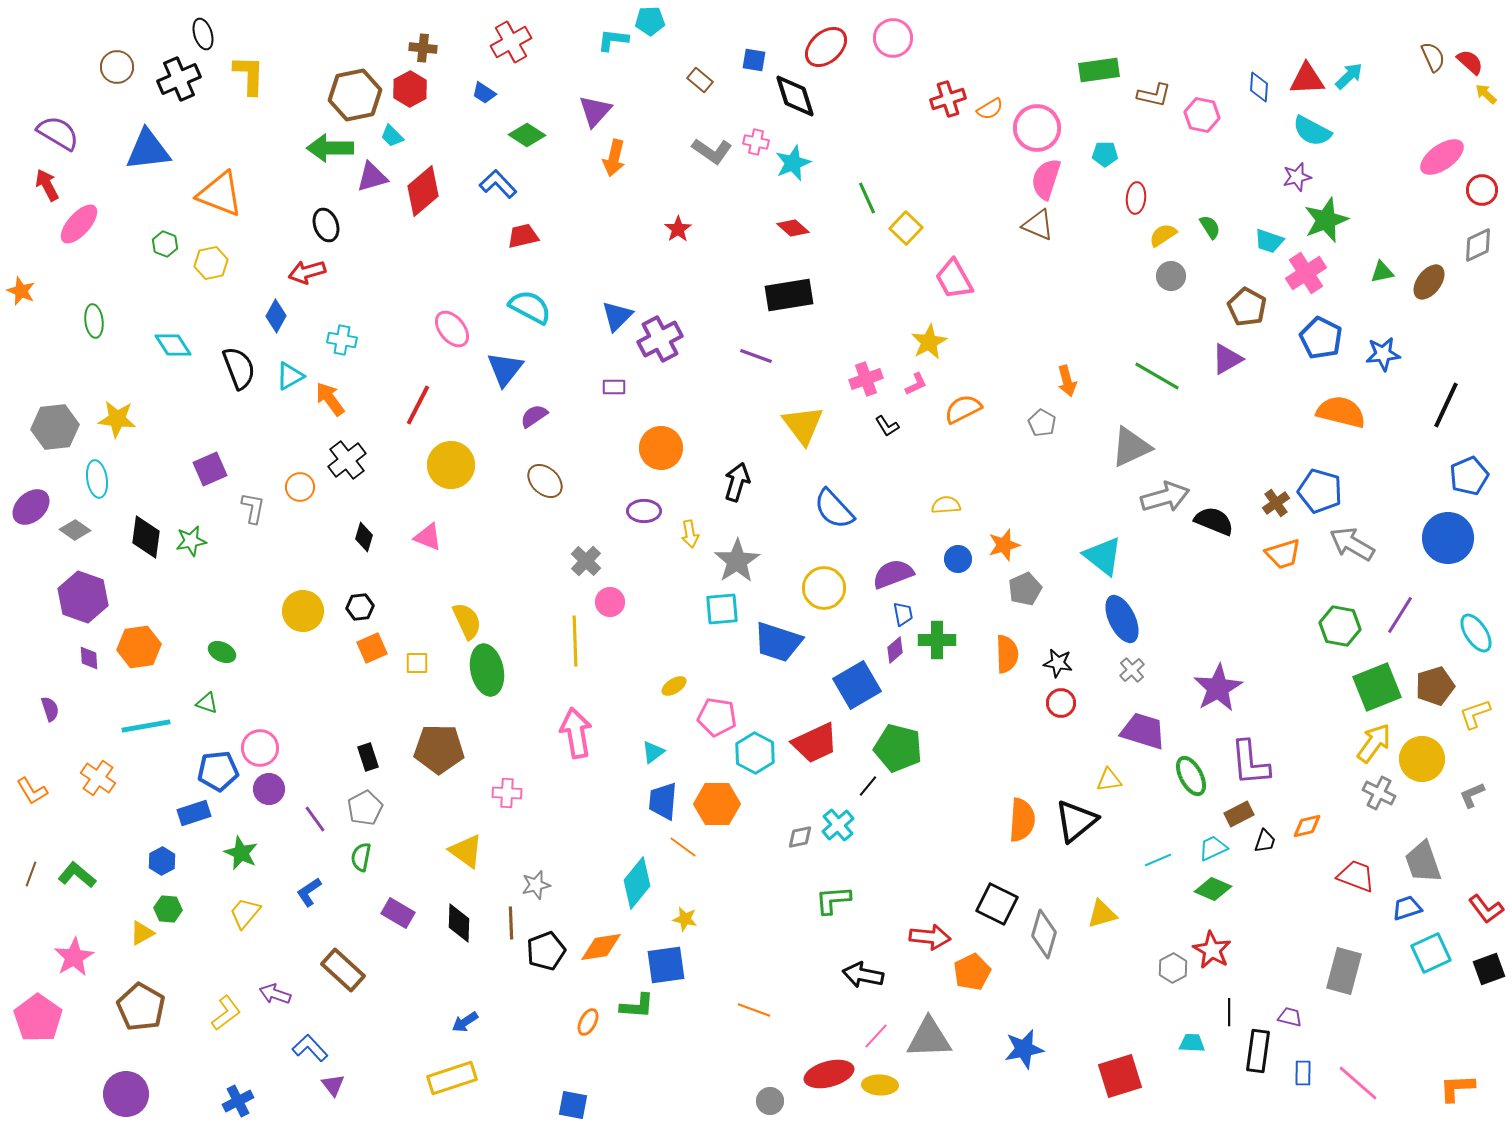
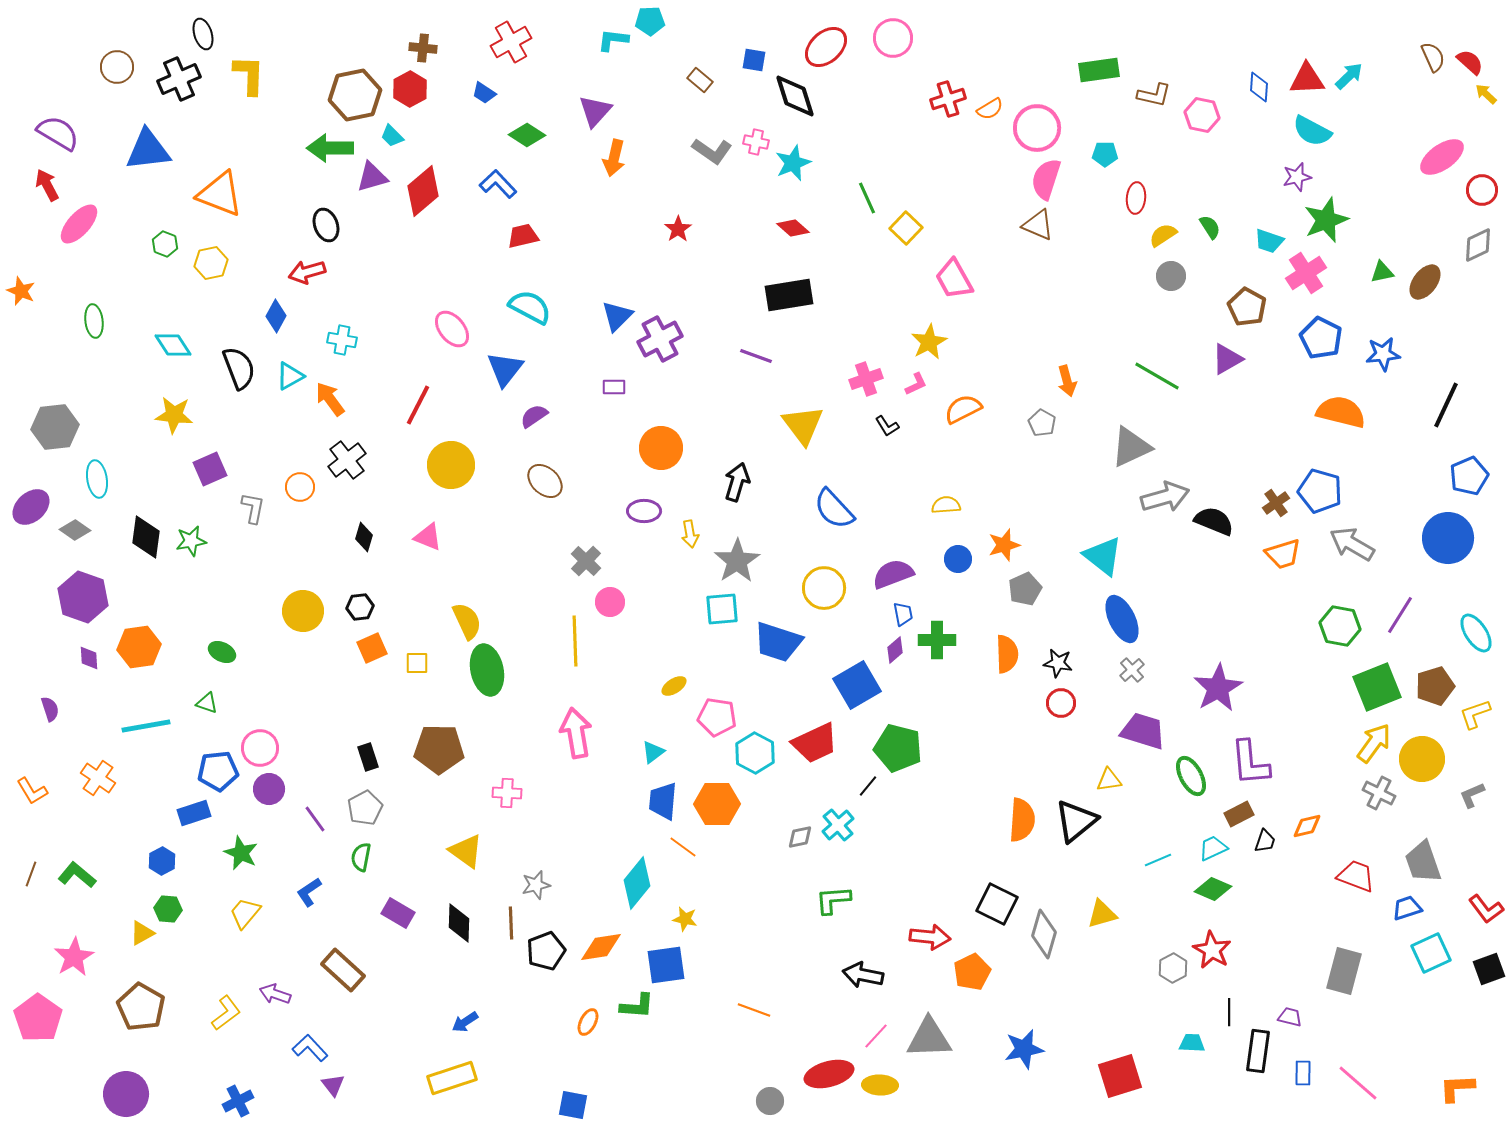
brown ellipse at (1429, 282): moved 4 px left
yellow star at (117, 419): moved 57 px right, 4 px up
